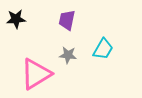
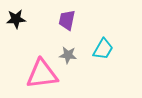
pink triangle: moved 6 px right; rotated 24 degrees clockwise
